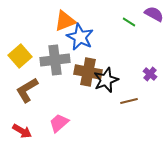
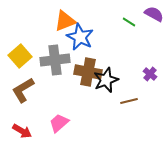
brown L-shape: moved 4 px left
